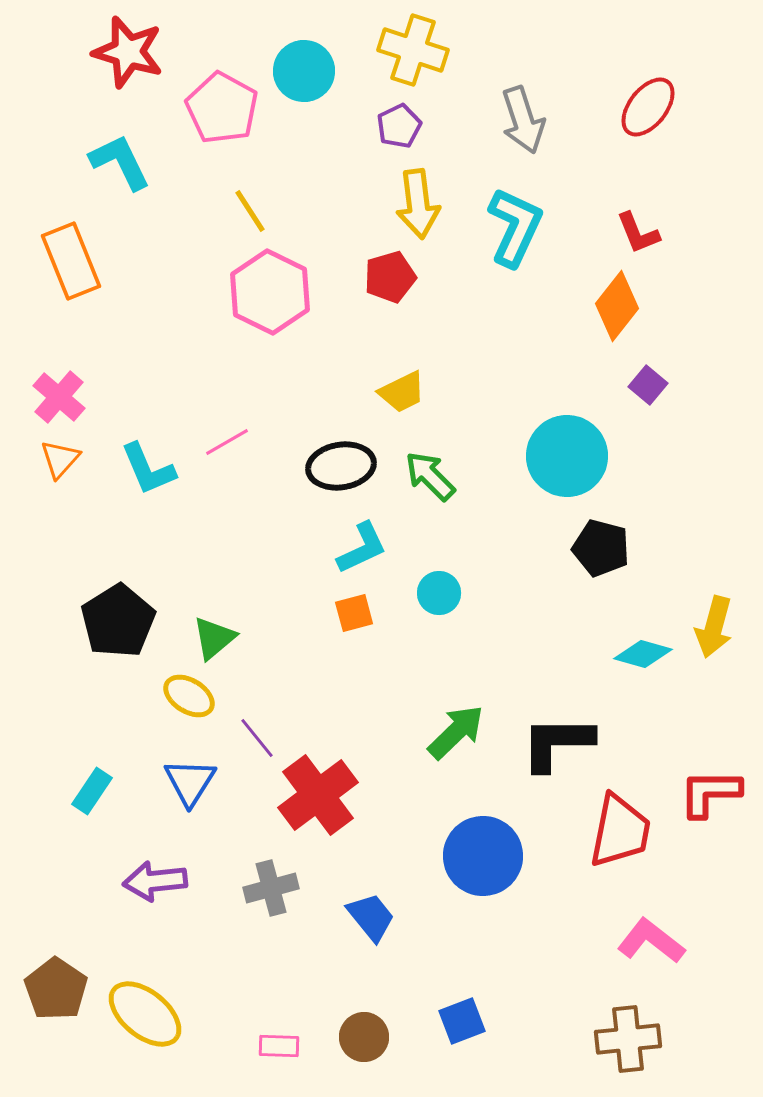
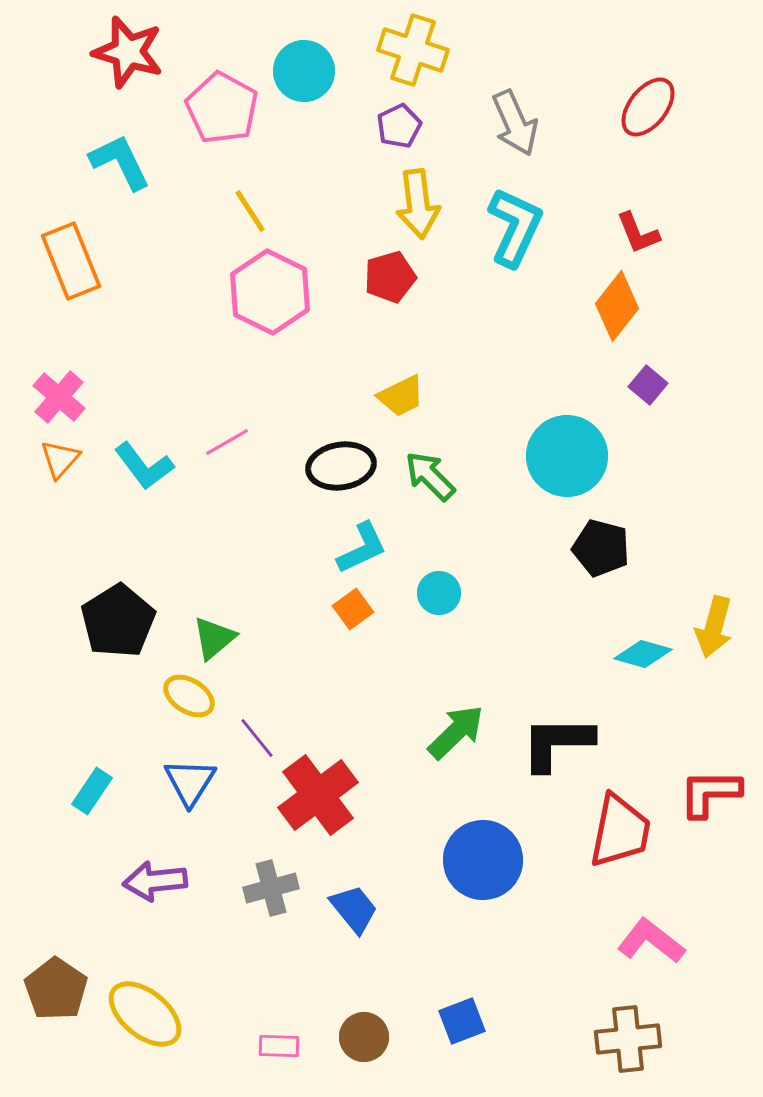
gray arrow at (523, 120): moved 8 px left, 3 px down; rotated 6 degrees counterclockwise
yellow trapezoid at (402, 392): moved 1 px left, 4 px down
cyan L-shape at (148, 469): moved 4 px left, 3 px up; rotated 14 degrees counterclockwise
orange square at (354, 613): moved 1 px left, 4 px up; rotated 21 degrees counterclockwise
blue circle at (483, 856): moved 4 px down
blue trapezoid at (371, 917): moved 17 px left, 8 px up
